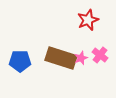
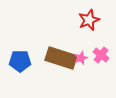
red star: moved 1 px right
pink cross: moved 1 px right
